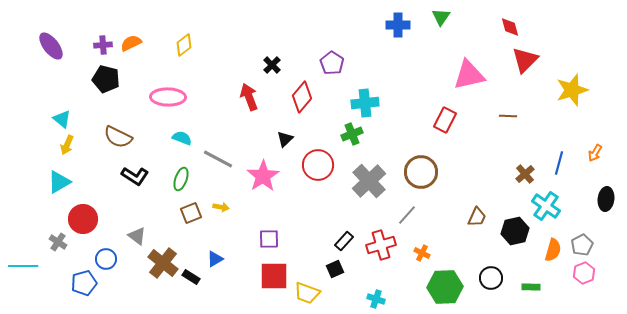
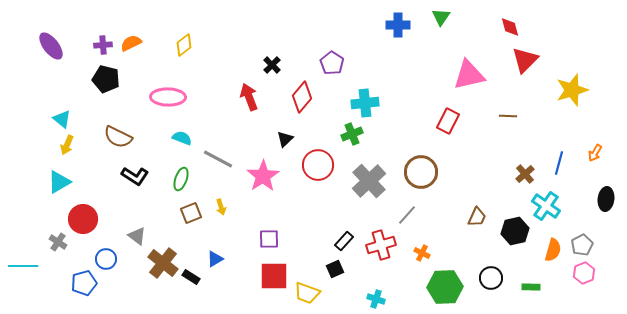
red rectangle at (445, 120): moved 3 px right, 1 px down
yellow arrow at (221, 207): rotated 63 degrees clockwise
